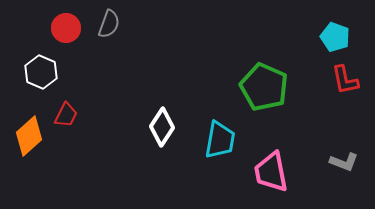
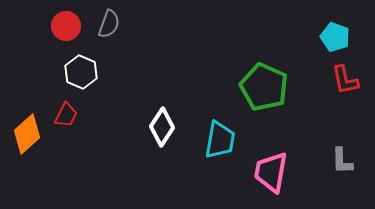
red circle: moved 2 px up
white hexagon: moved 40 px right
orange diamond: moved 2 px left, 2 px up
gray L-shape: moved 2 px left, 1 px up; rotated 68 degrees clockwise
pink trapezoid: rotated 21 degrees clockwise
